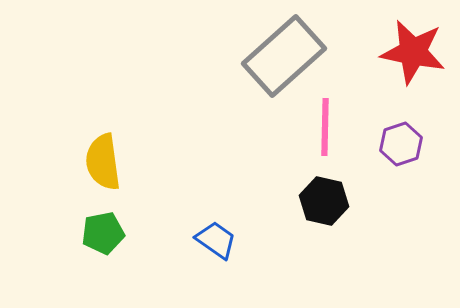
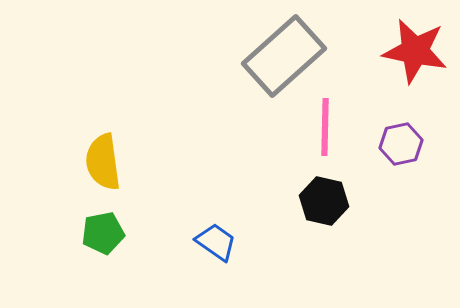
red star: moved 2 px right, 1 px up
purple hexagon: rotated 6 degrees clockwise
blue trapezoid: moved 2 px down
